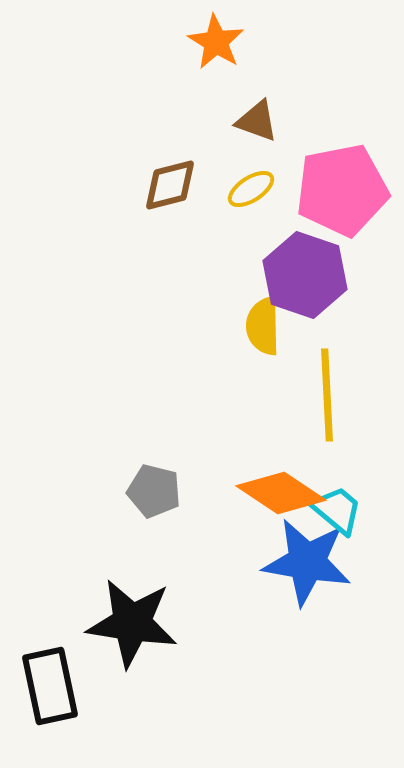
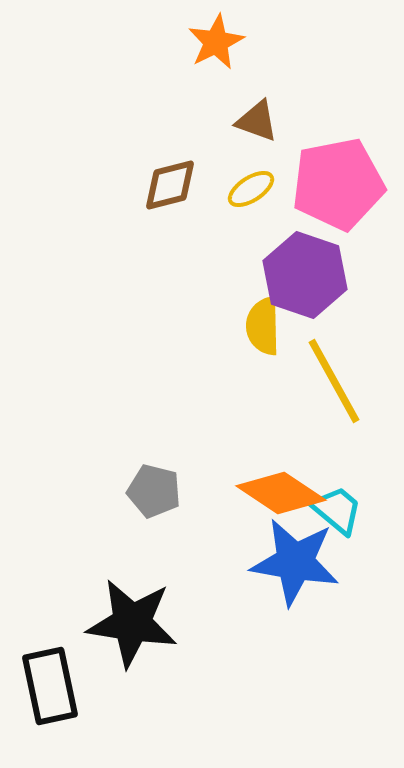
orange star: rotated 14 degrees clockwise
pink pentagon: moved 4 px left, 6 px up
yellow line: moved 7 px right, 14 px up; rotated 26 degrees counterclockwise
blue star: moved 12 px left
